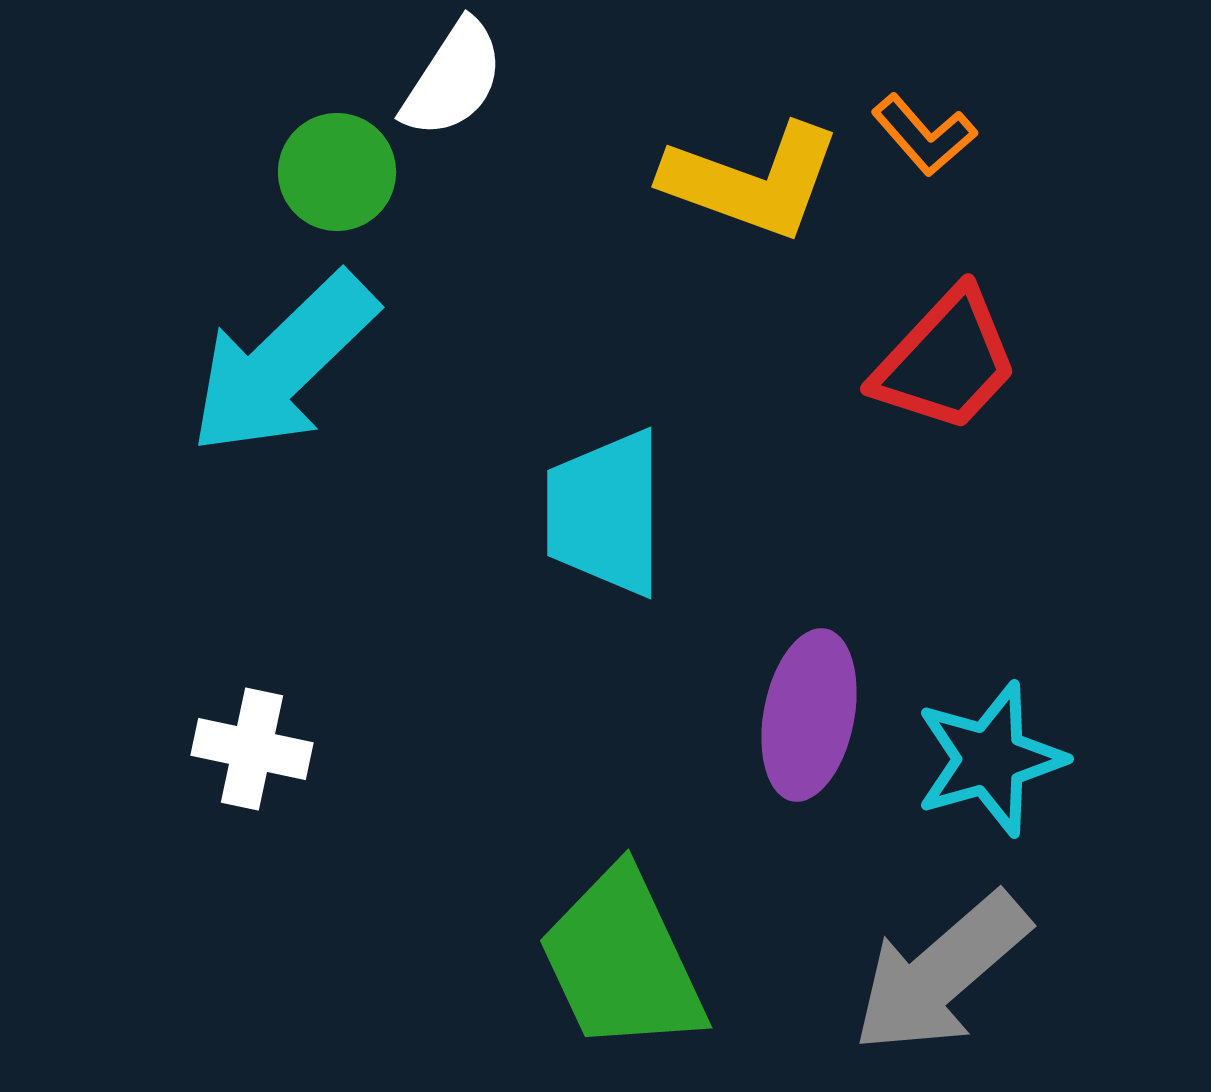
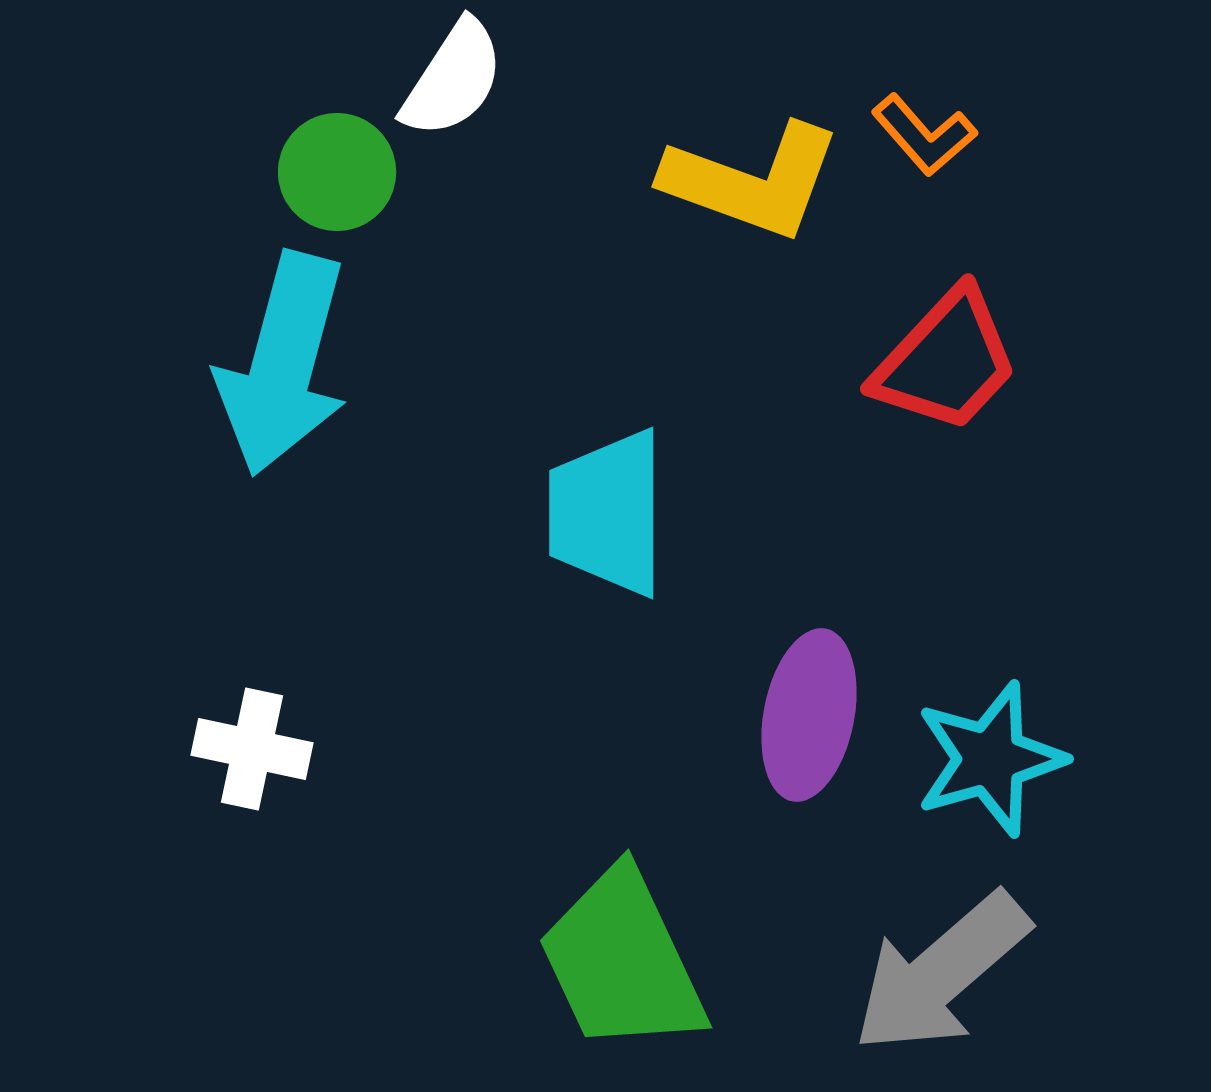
cyan arrow: rotated 31 degrees counterclockwise
cyan trapezoid: moved 2 px right
